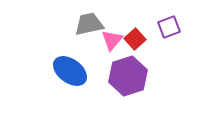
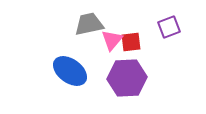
red square: moved 4 px left, 3 px down; rotated 35 degrees clockwise
purple hexagon: moved 1 px left, 2 px down; rotated 15 degrees clockwise
